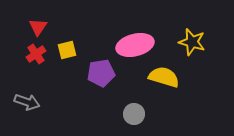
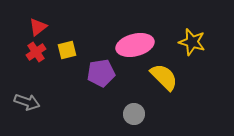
red triangle: rotated 18 degrees clockwise
red cross: moved 2 px up
yellow semicircle: rotated 28 degrees clockwise
